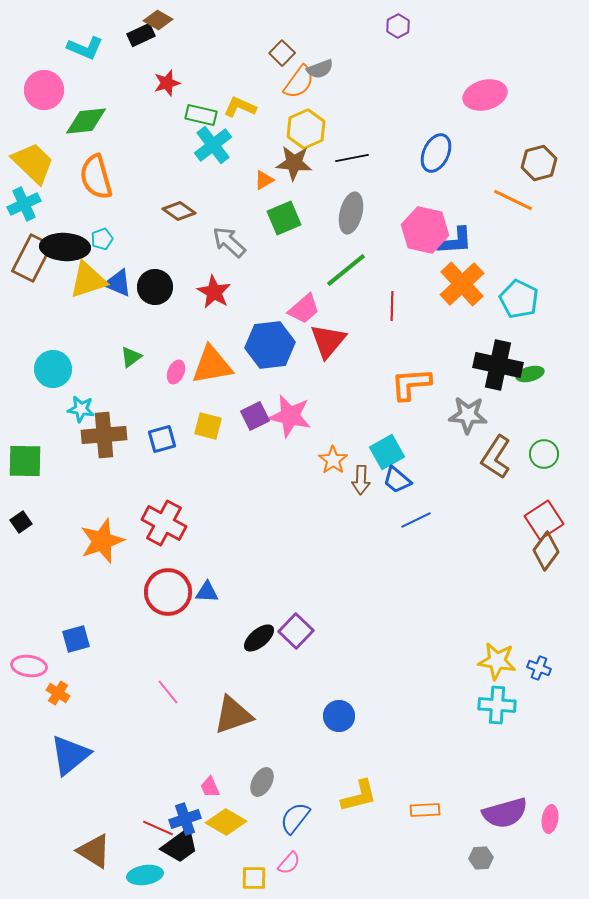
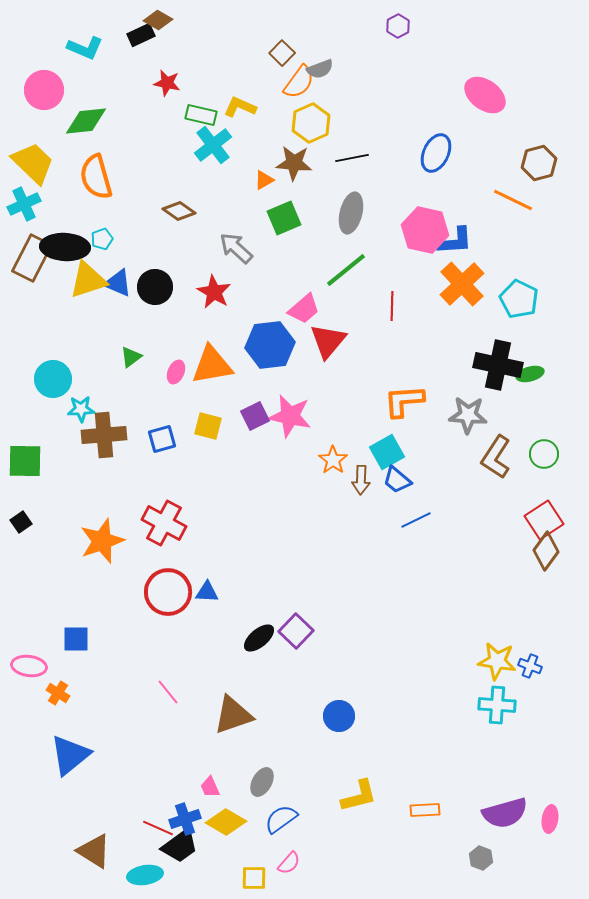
red star at (167, 83): rotated 28 degrees clockwise
pink ellipse at (485, 95): rotated 51 degrees clockwise
yellow hexagon at (306, 129): moved 5 px right, 6 px up
gray arrow at (229, 242): moved 7 px right, 6 px down
cyan circle at (53, 369): moved 10 px down
orange L-shape at (411, 384): moved 7 px left, 17 px down
cyan star at (81, 409): rotated 12 degrees counterclockwise
blue square at (76, 639): rotated 16 degrees clockwise
blue cross at (539, 668): moved 9 px left, 2 px up
blue semicircle at (295, 818): moved 14 px left, 1 px down; rotated 16 degrees clockwise
gray hexagon at (481, 858): rotated 25 degrees clockwise
